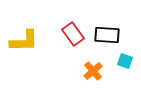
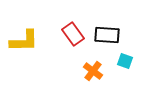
orange cross: rotated 12 degrees counterclockwise
